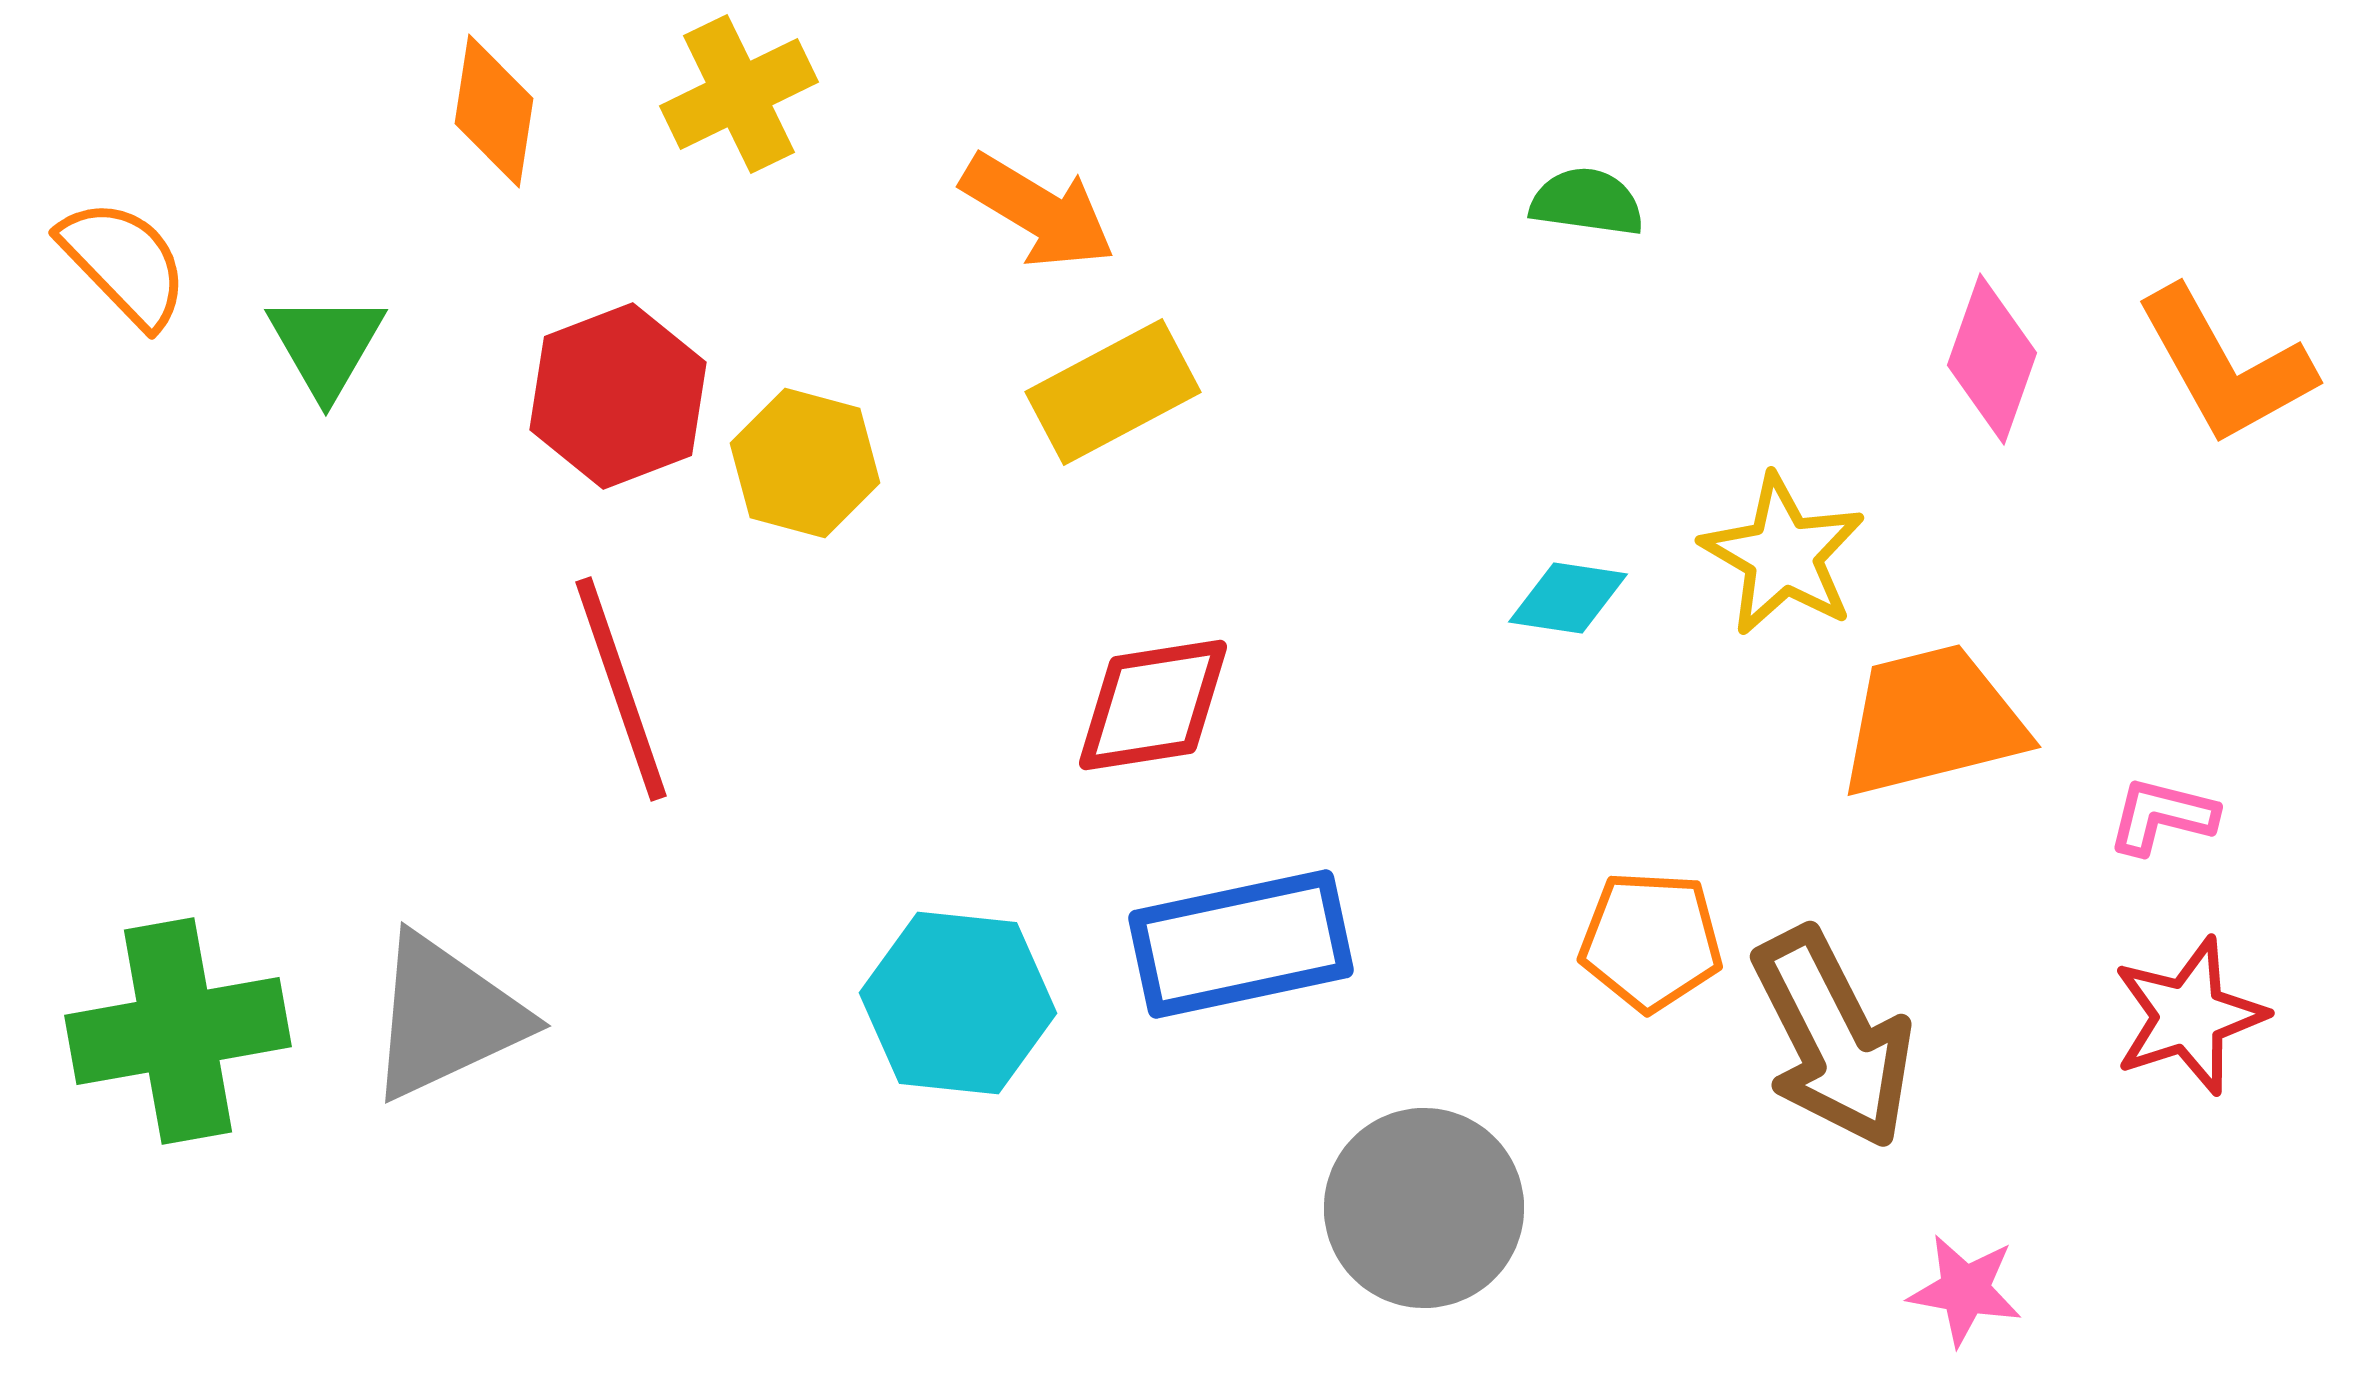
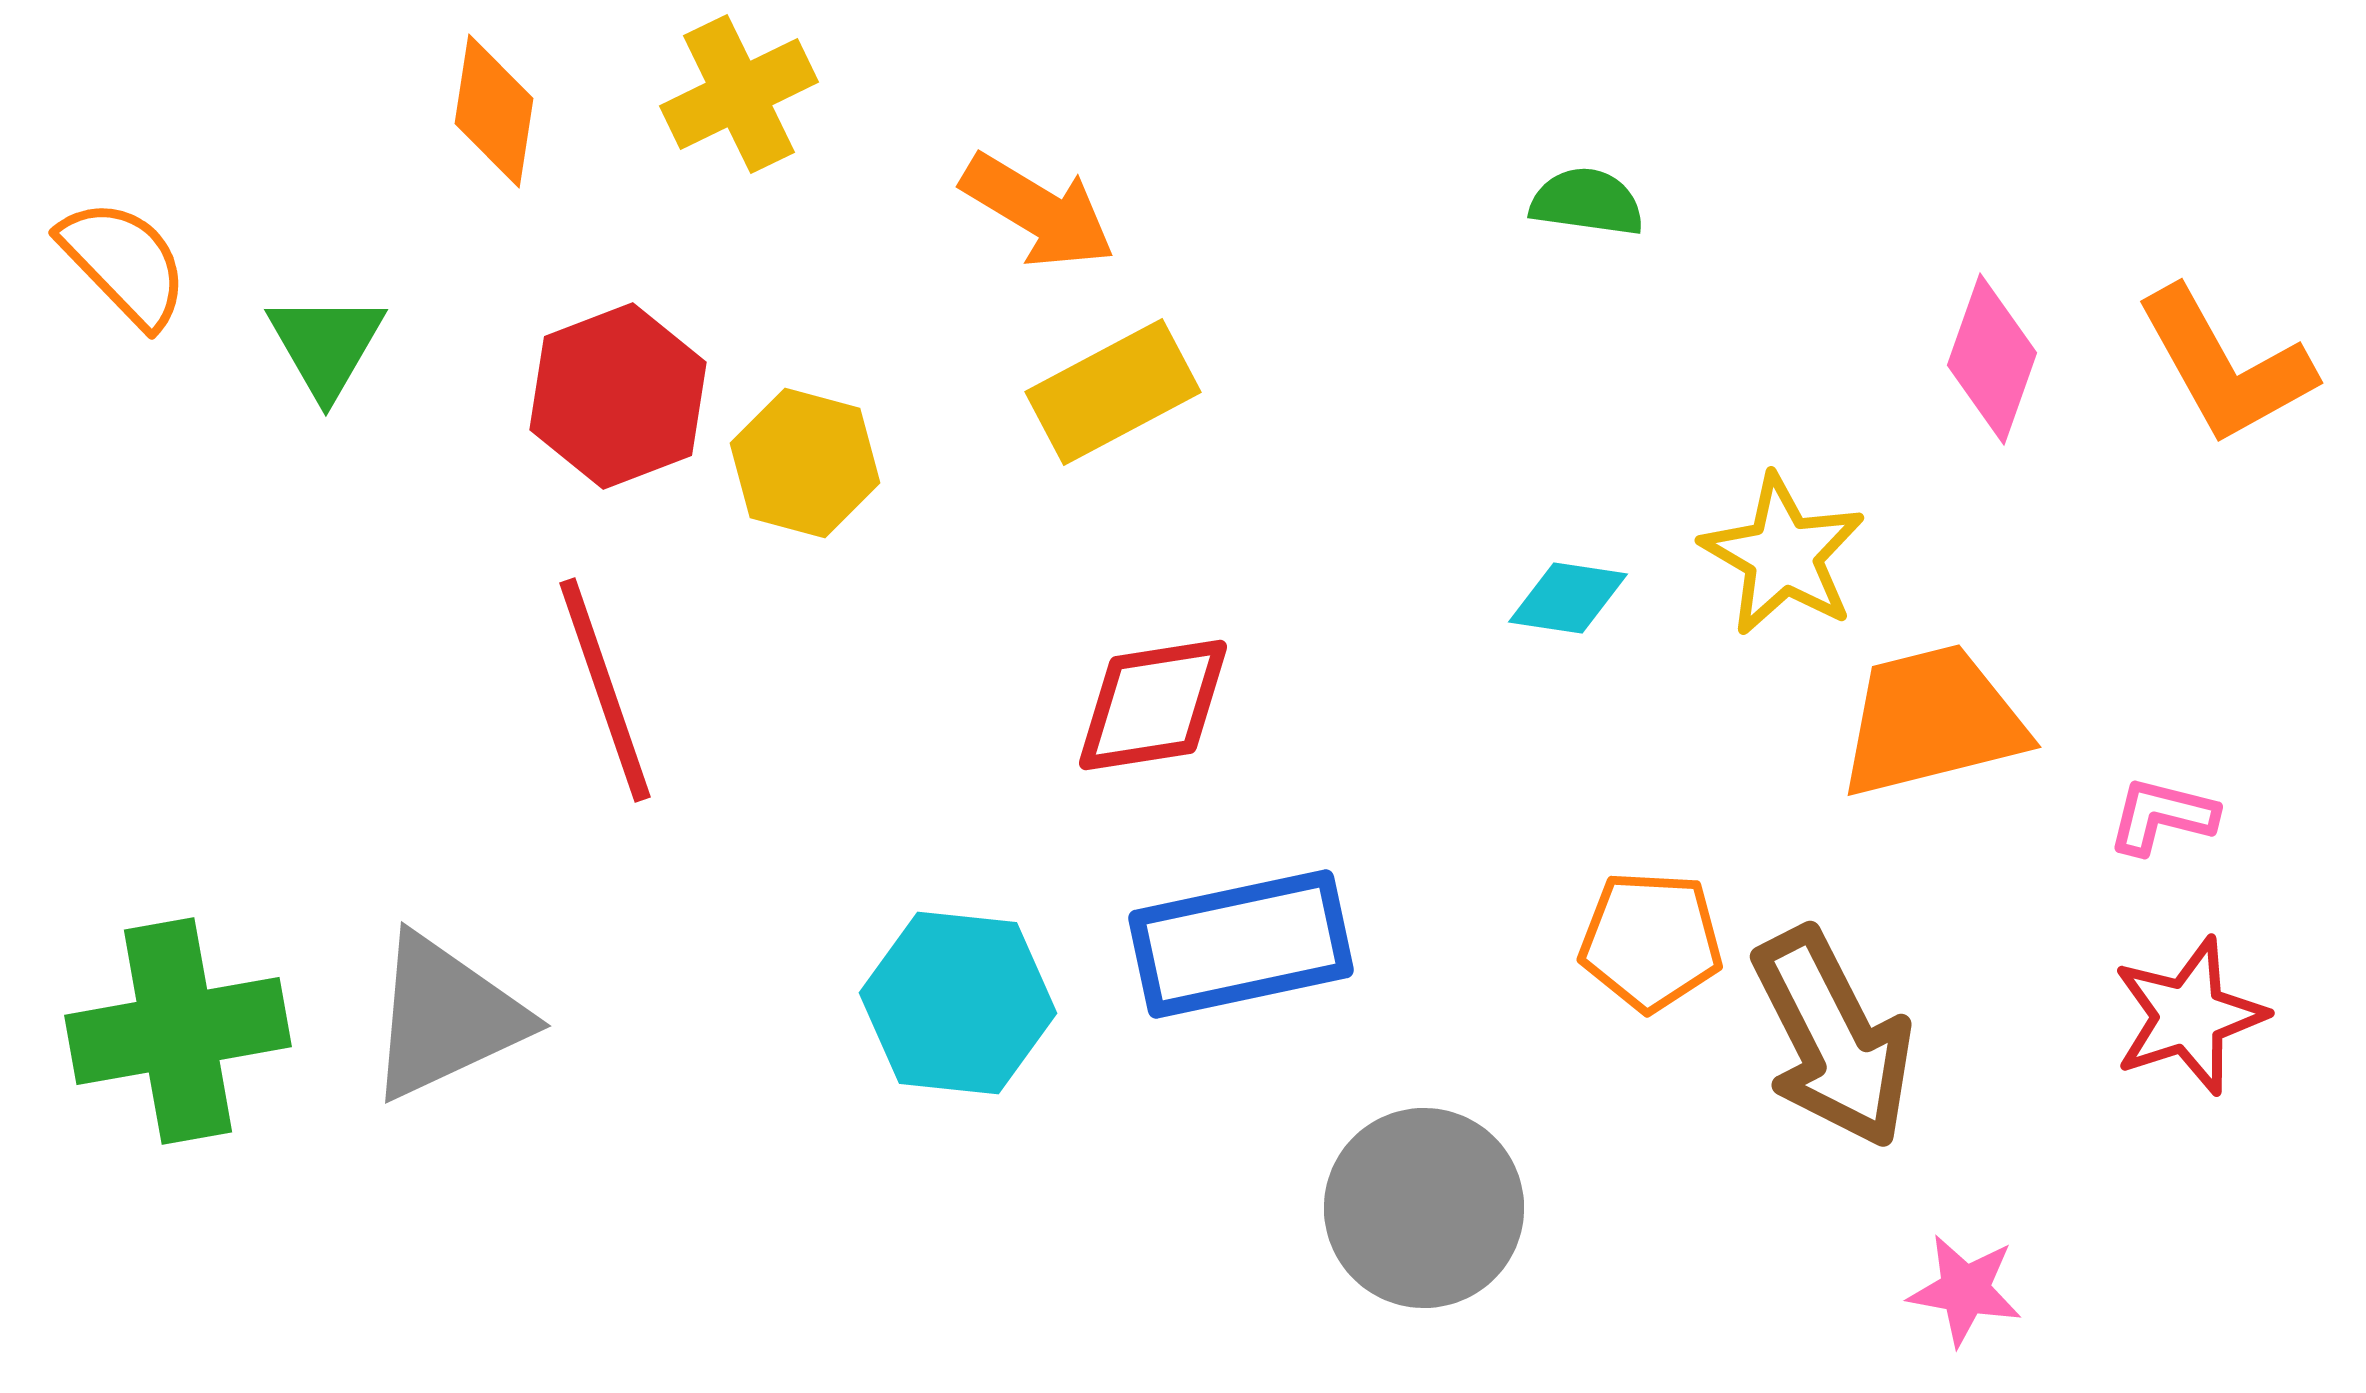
red line: moved 16 px left, 1 px down
